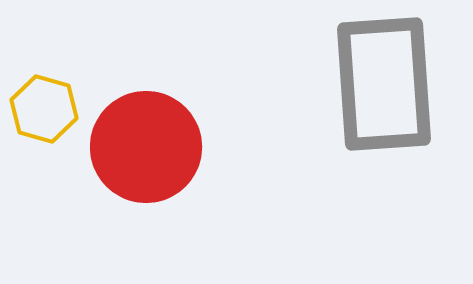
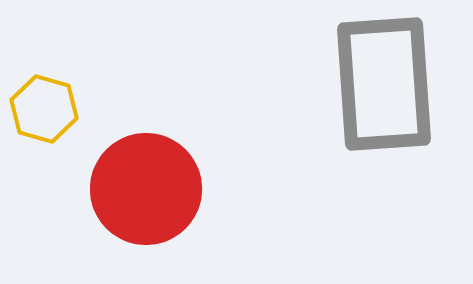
red circle: moved 42 px down
